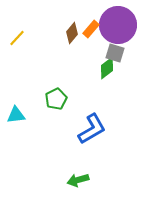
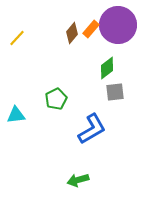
gray square: moved 39 px down; rotated 24 degrees counterclockwise
